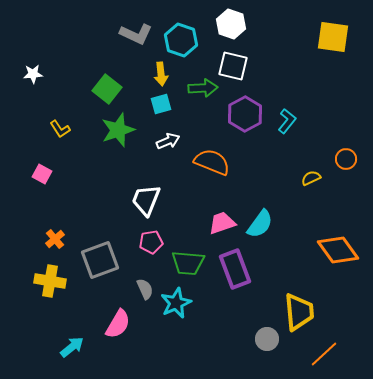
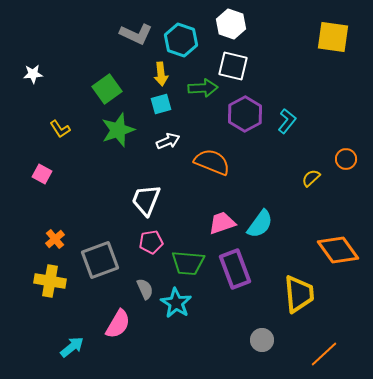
green square: rotated 16 degrees clockwise
yellow semicircle: rotated 18 degrees counterclockwise
cyan star: rotated 16 degrees counterclockwise
yellow trapezoid: moved 18 px up
gray circle: moved 5 px left, 1 px down
